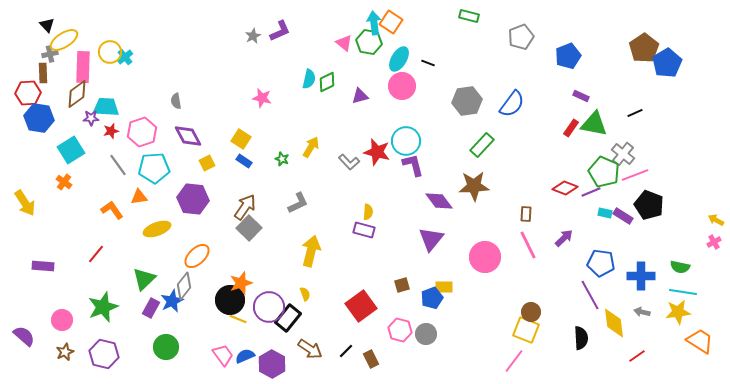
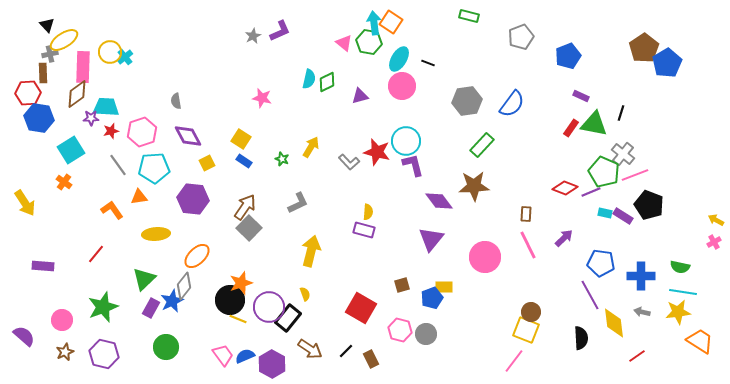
black line at (635, 113): moved 14 px left; rotated 49 degrees counterclockwise
yellow ellipse at (157, 229): moved 1 px left, 5 px down; rotated 16 degrees clockwise
red square at (361, 306): moved 2 px down; rotated 24 degrees counterclockwise
